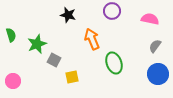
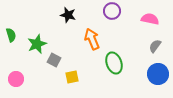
pink circle: moved 3 px right, 2 px up
